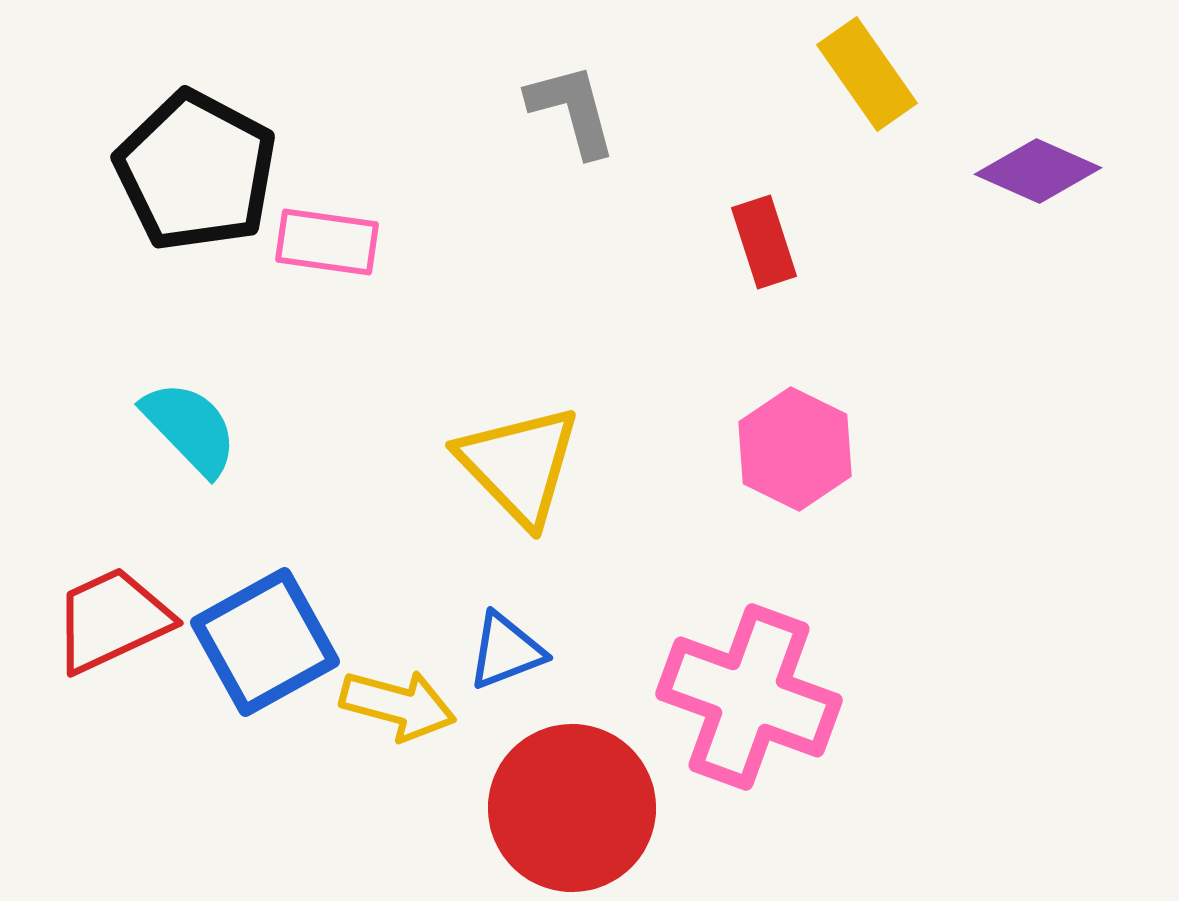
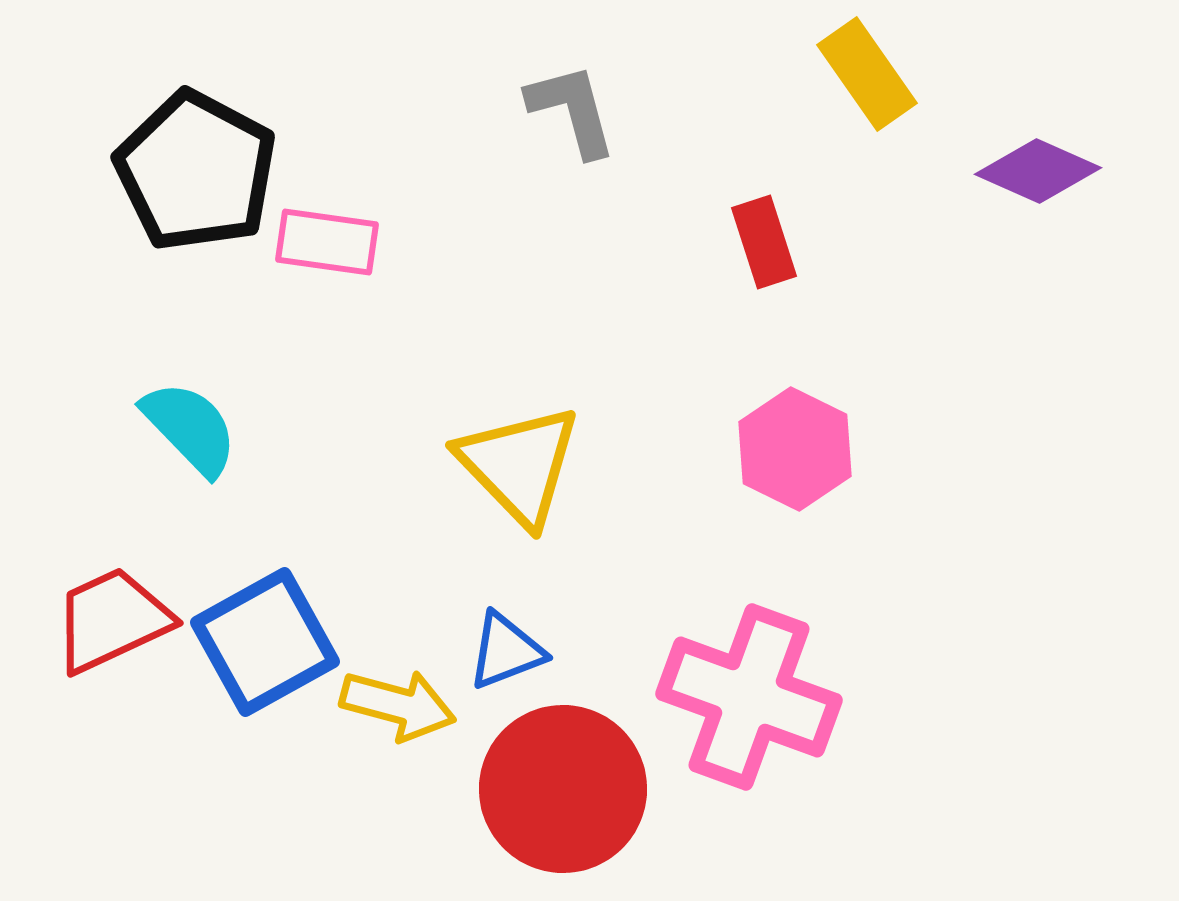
red circle: moved 9 px left, 19 px up
